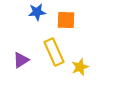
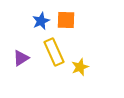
blue star: moved 4 px right, 9 px down; rotated 18 degrees counterclockwise
purple triangle: moved 2 px up
